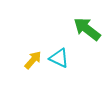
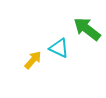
cyan triangle: moved 10 px up
